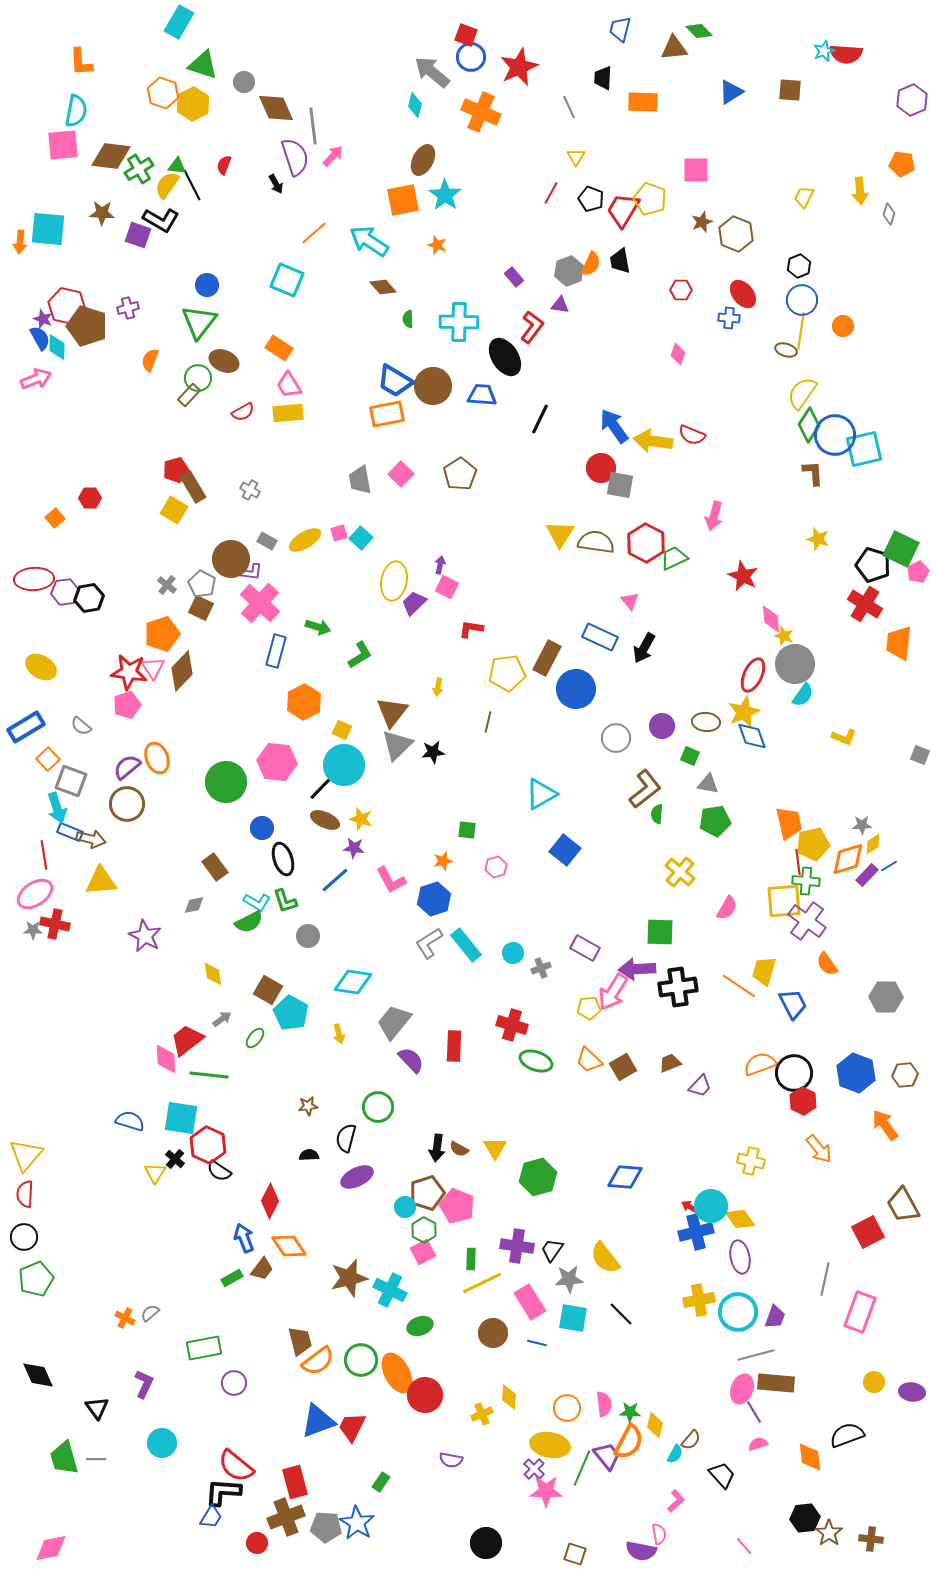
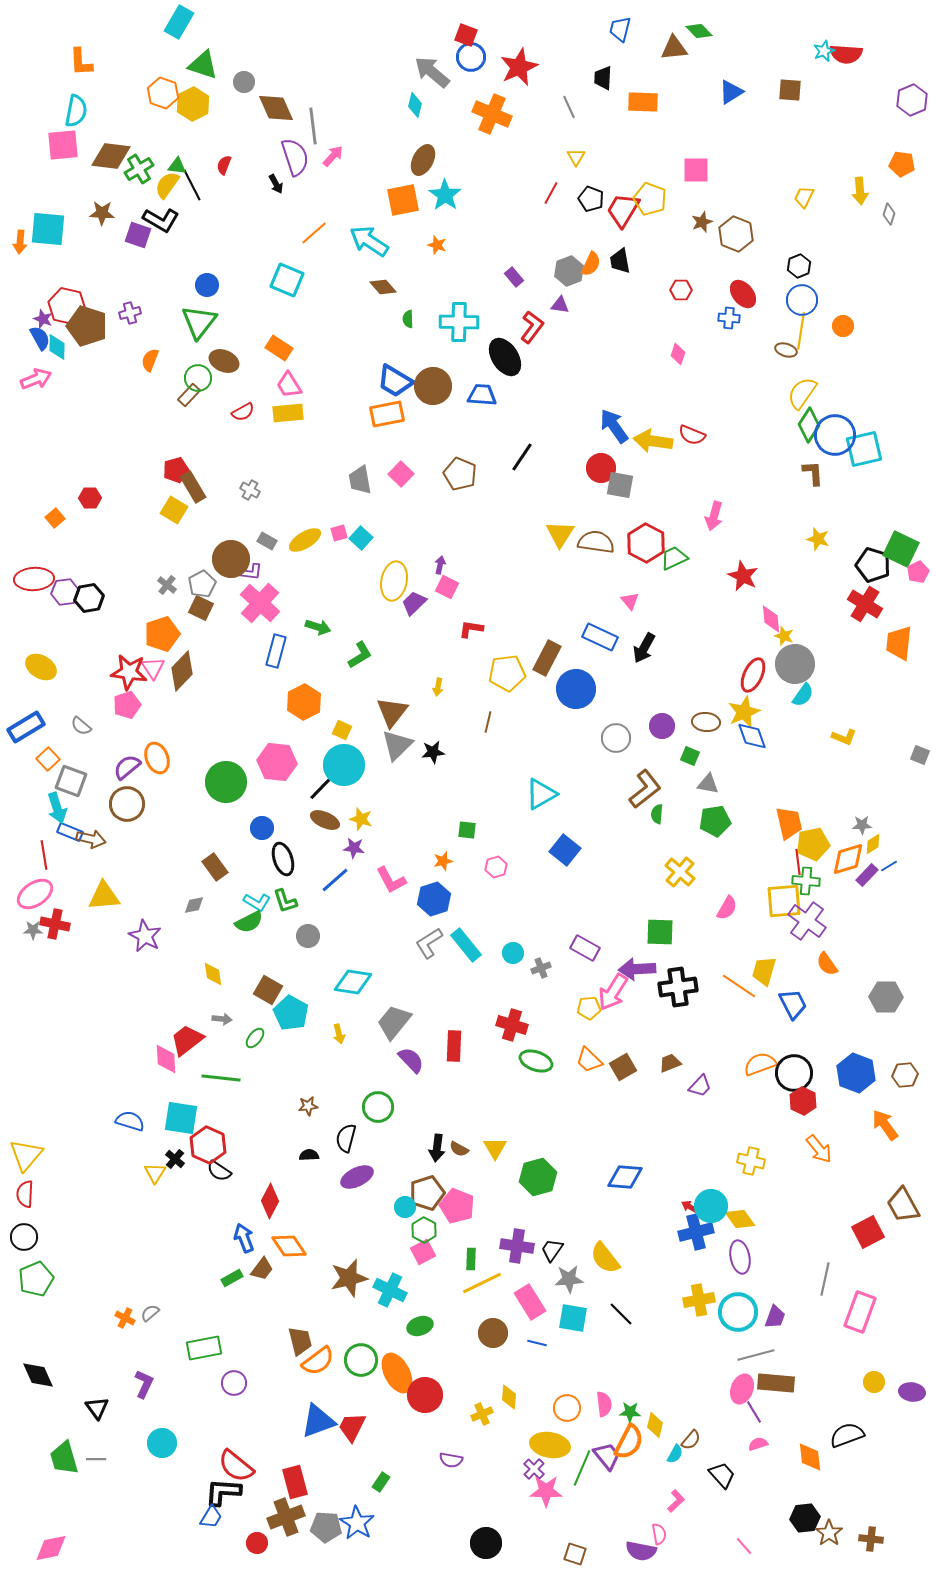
orange cross at (481, 112): moved 11 px right, 2 px down
purple cross at (128, 308): moved 2 px right, 5 px down
black line at (540, 419): moved 18 px left, 38 px down; rotated 8 degrees clockwise
brown pentagon at (460, 474): rotated 16 degrees counterclockwise
gray pentagon at (202, 584): rotated 16 degrees clockwise
yellow triangle at (101, 881): moved 3 px right, 15 px down
gray arrow at (222, 1019): rotated 42 degrees clockwise
green line at (209, 1075): moved 12 px right, 3 px down
